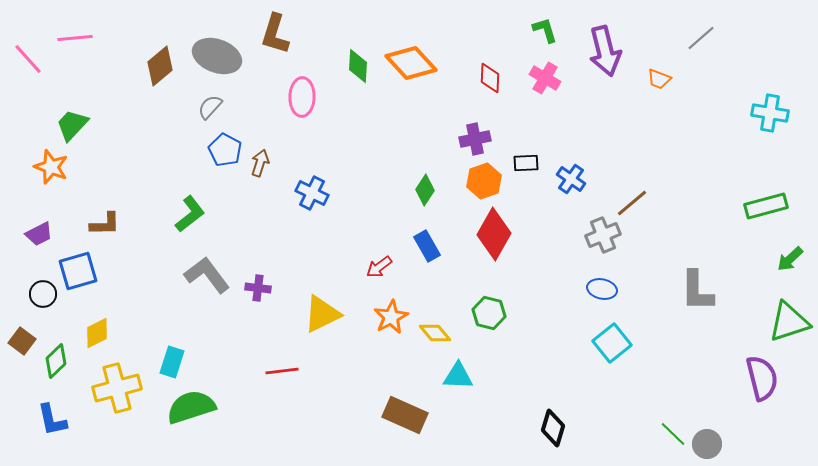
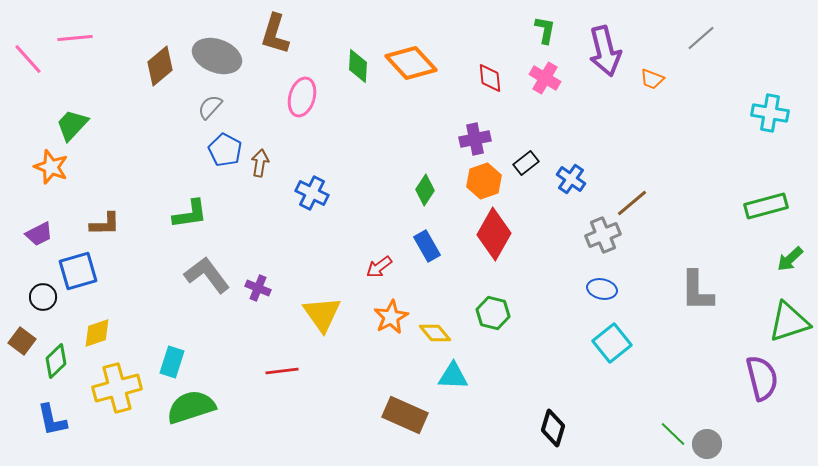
green L-shape at (545, 30): rotated 28 degrees clockwise
red diamond at (490, 78): rotated 8 degrees counterclockwise
orange trapezoid at (659, 79): moved 7 px left
pink ellipse at (302, 97): rotated 15 degrees clockwise
brown arrow at (260, 163): rotated 8 degrees counterclockwise
black rectangle at (526, 163): rotated 35 degrees counterclockwise
green L-shape at (190, 214): rotated 30 degrees clockwise
purple cross at (258, 288): rotated 15 degrees clockwise
black circle at (43, 294): moved 3 px down
green hexagon at (489, 313): moved 4 px right
yellow triangle at (322, 314): rotated 39 degrees counterclockwise
yellow diamond at (97, 333): rotated 8 degrees clockwise
cyan triangle at (458, 376): moved 5 px left
